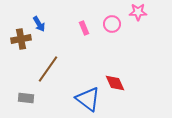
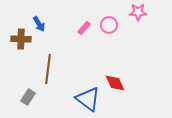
pink circle: moved 3 px left, 1 px down
pink rectangle: rotated 64 degrees clockwise
brown cross: rotated 12 degrees clockwise
brown line: rotated 28 degrees counterclockwise
gray rectangle: moved 2 px right, 1 px up; rotated 63 degrees counterclockwise
